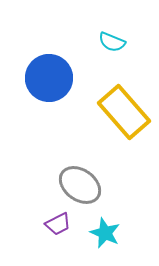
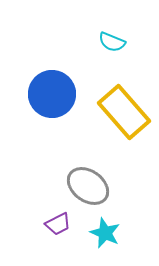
blue circle: moved 3 px right, 16 px down
gray ellipse: moved 8 px right, 1 px down
